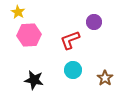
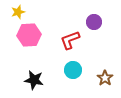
yellow star: rotated 24 degrees clockwise
